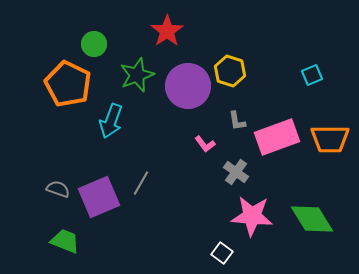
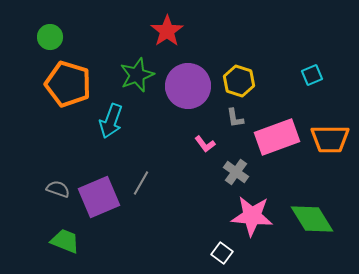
green circle: moved 44 px left, 7 px up
yellow hexagon: moved 9 px right, 10 px down
orange pentagon: rotated 9 degrees counterclockwise
gray L-shape: moved 2 px left, 3 px up
